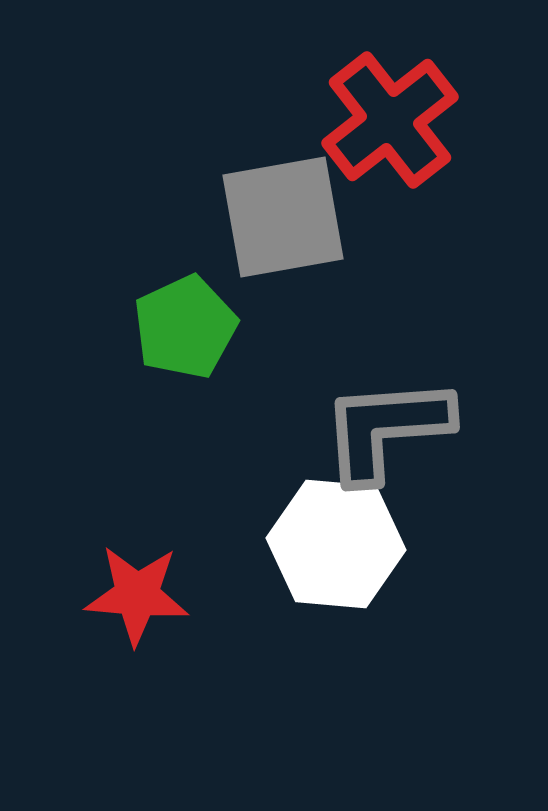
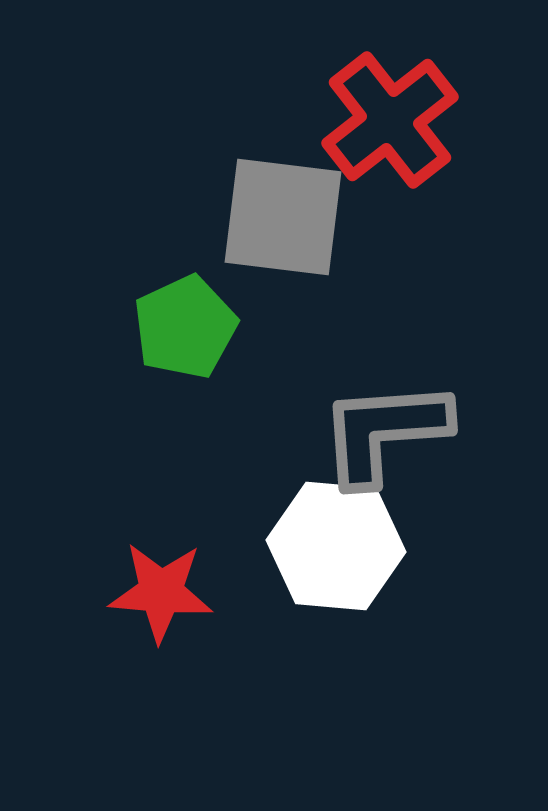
gray square: rotated 17 degrees clockwise
gray L-shape: moved 2 px left, 3 px down
white hexagon: moved 2 px down
red star: moved 24 px right, 3 px up
